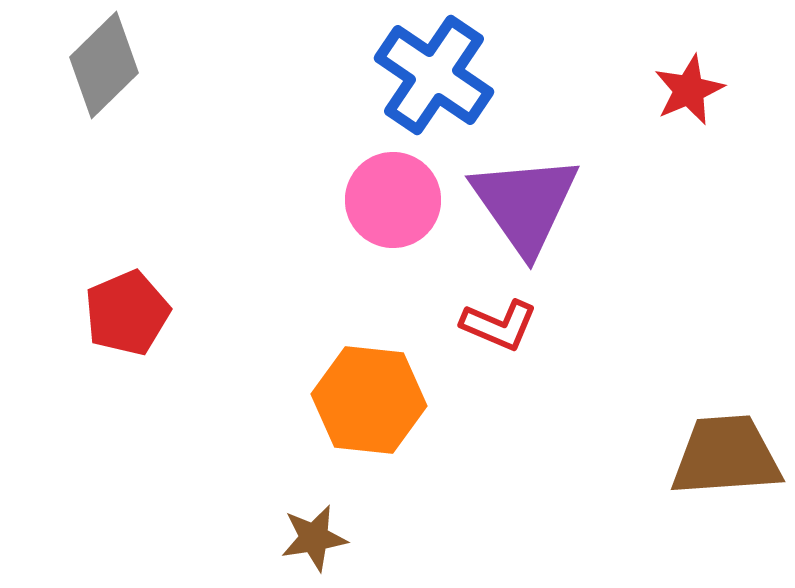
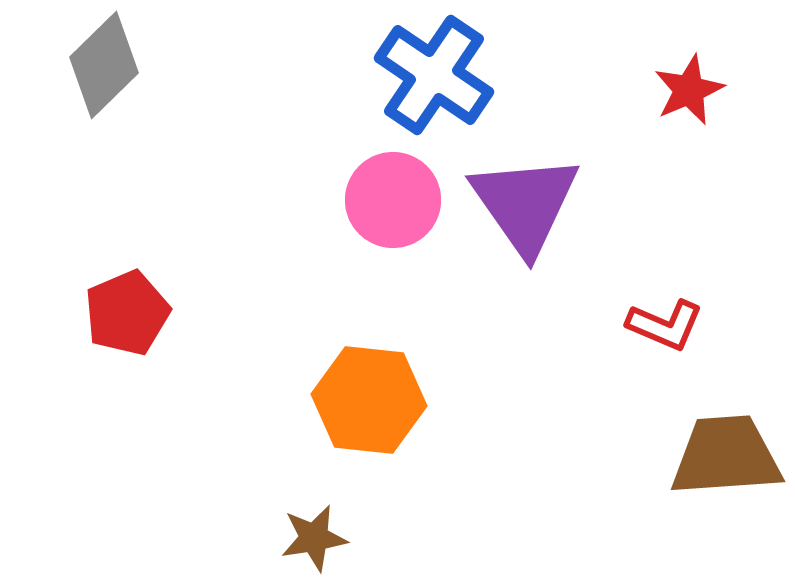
red L-shape: moved 166 px right
